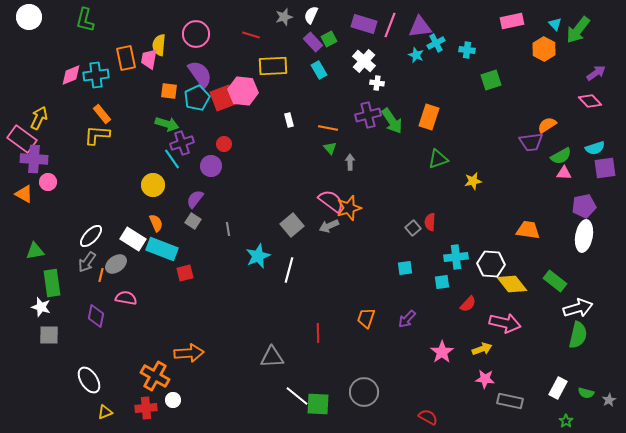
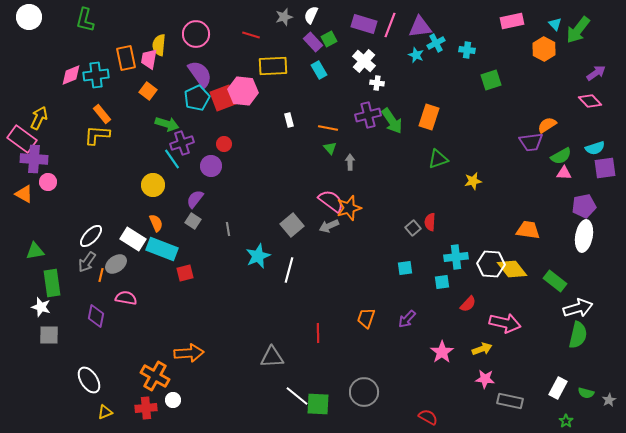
orange square at (169, 91): moved 21 px left; rotated 30 degrees clockwise
yellow diamond at (512, 284): moved 15 px up
